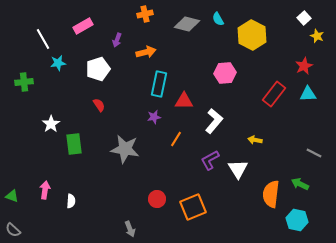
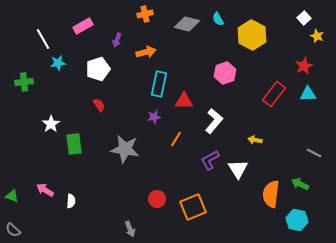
pink hexagon: rotated 15 degrees counterclockwise
pink arrow: rotated 66 degrees counterclockwise
